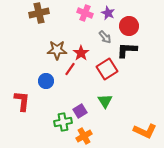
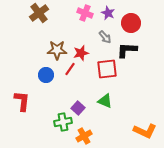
brown cross: rotated 24 degrees counterclockwise
red circle: moved 2 px right, 3 px up
red star: rotated 21 degrees clockwise
red square: rotated 25 degrees clockwise
blue circle: moved 6 px up
green triangle: rotated 35 degrees counterclockwise
purple square: moved 2 px left, 3 px up; rotated 16 degrees counterclockwise
